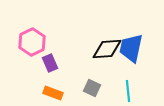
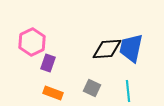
purple rectangle: moved 2 px left; rotated 42 degrees clockwise
